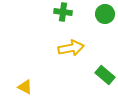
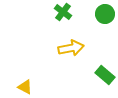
green cross: rotated 30 degrees clockwise
